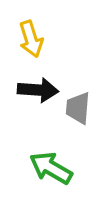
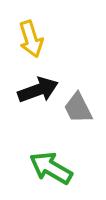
black arrow: rotated 24 degrees counterclockwise
gray trapezoid: rotated 32 degrees counterclockwise
